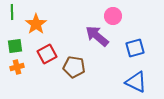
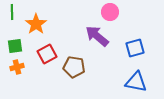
pink circle: moved 3 px left, 4 px up
blue triangle: rotated 15 degrees counterclockwise
